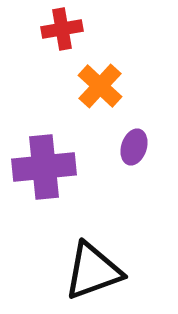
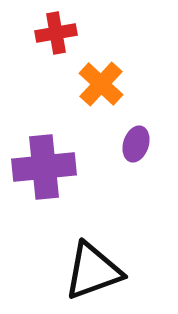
red cross: moved 6 px left, 4 px down
orange cross: moved 1 px right, 2 px up
purple ellipse: moved 2 px right, 3 px up
